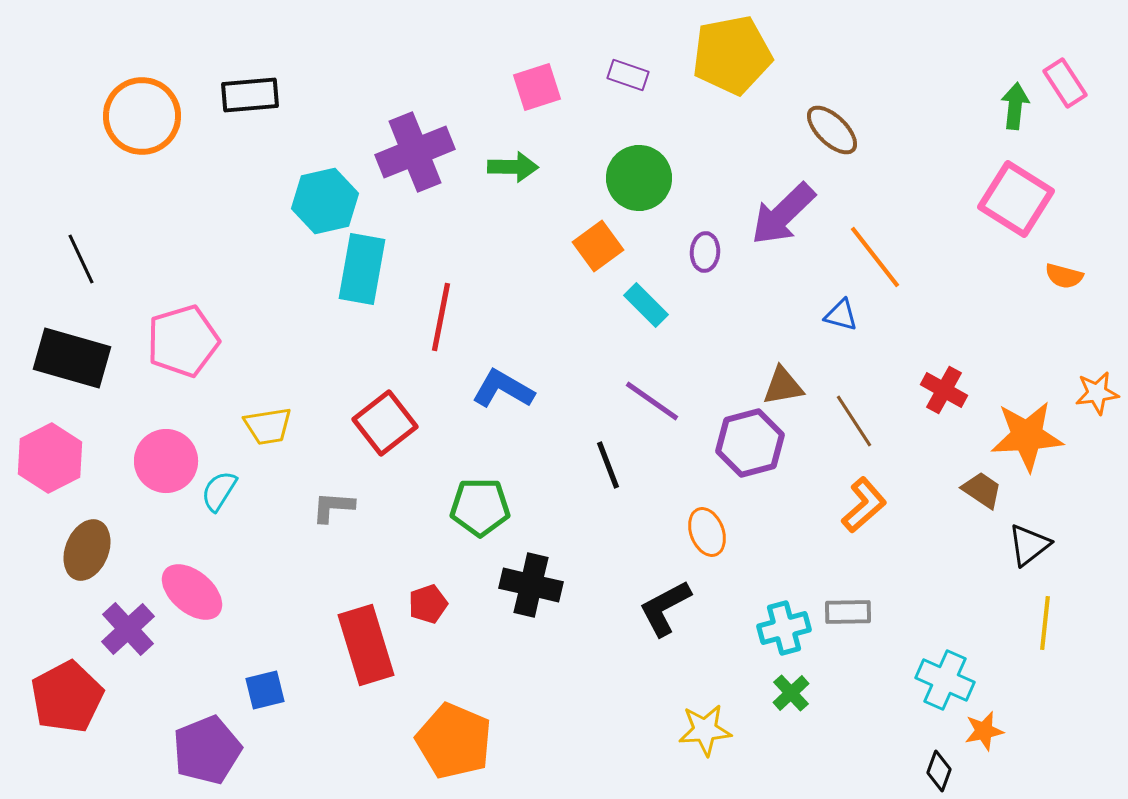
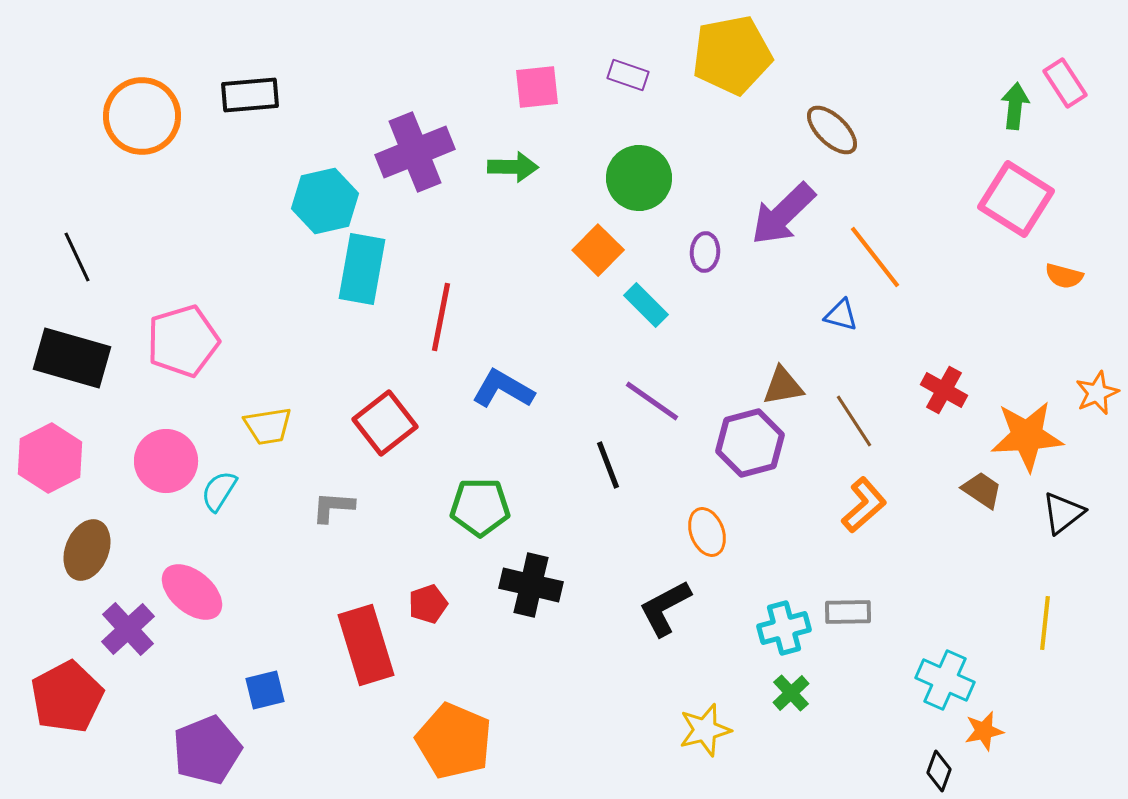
pink square at (537, 87): rotated 12 degrees clockwise
orange square at (598, 246): moved 4 px down; rotated 9 degrees counterclockwise
black line at (81, 259): moved 4 px left, 2 px up
orange star at (1097, 393): rotated 15 degrees counterclockwise
black triangle at (1029, 545): moved 34 px right, 32 px up
yellow star at (705, 730): rotated 10 degrees counterclockwise
